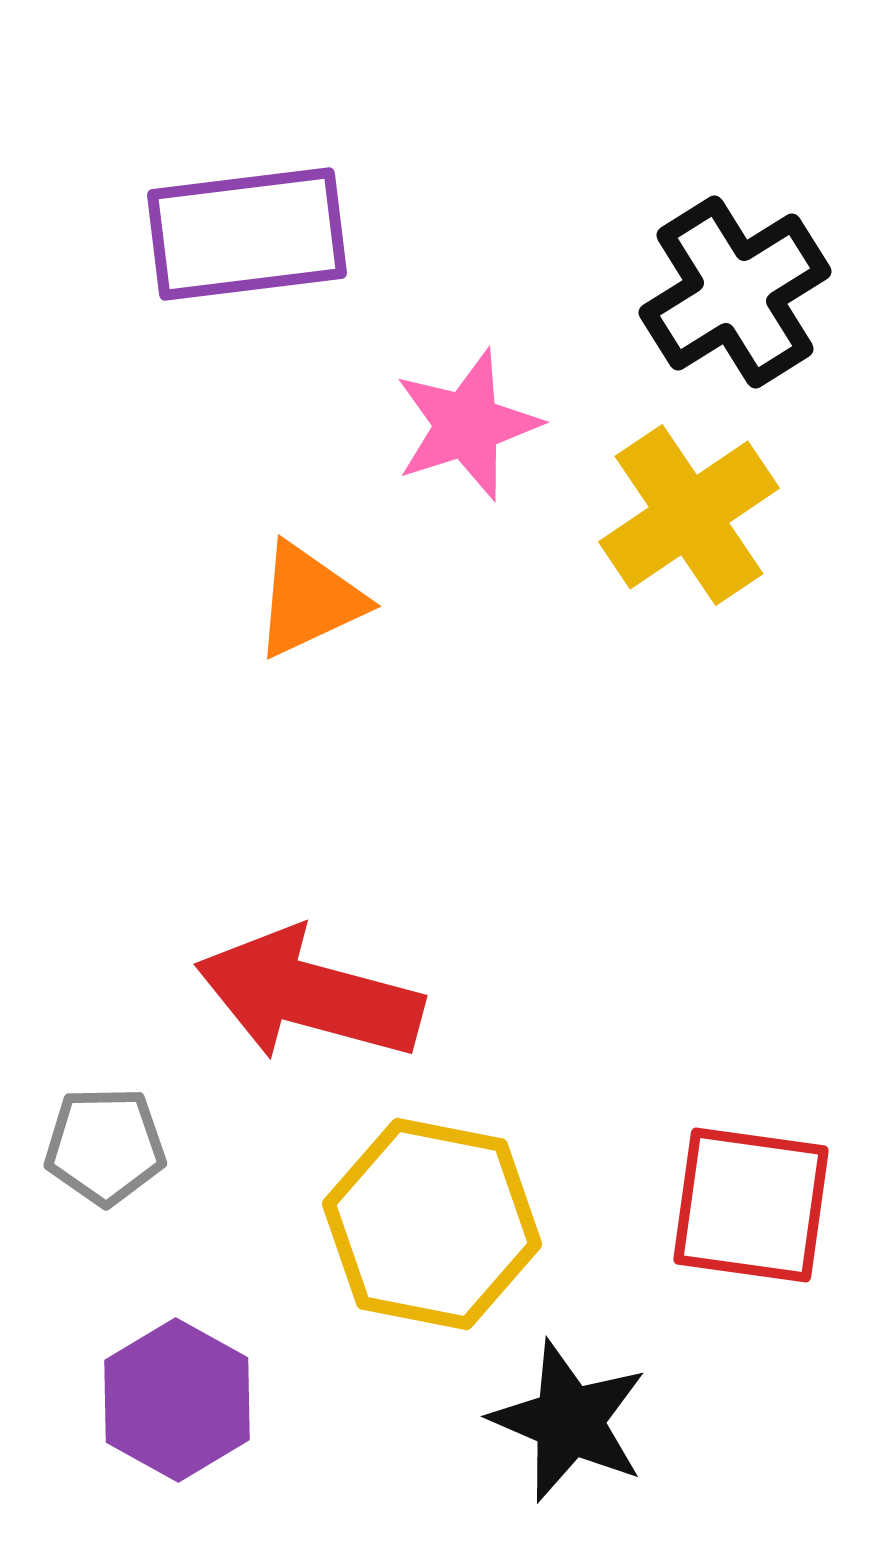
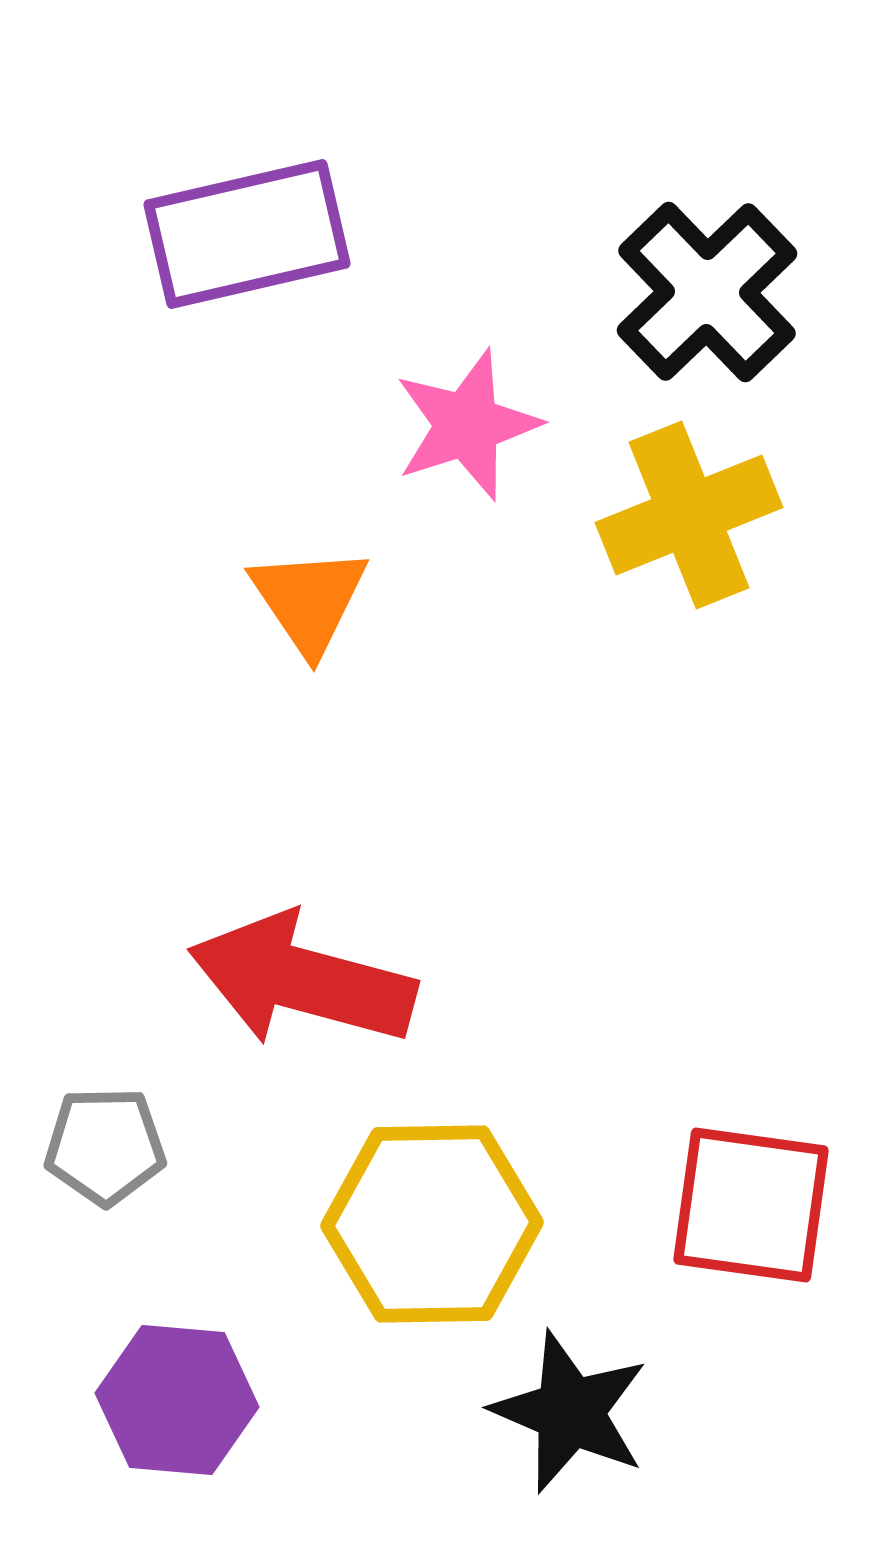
purple rectangle: rotated 6 degrees counterclockwise
black cross: moved 28 px left; rotated 12 degrees counterclockwise
yellow cross: rotated 12 degrees clockwise
orange triangle: rotated 39 degrees counterclockwise
red arrow: moved 7 px left, 15 px up
yellow hexagon: rotated 12 degrees counterclockwise
purple hexagon: rotated 24 degrees counterclockwise
black star: moved 1 px right, 9 px up
